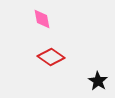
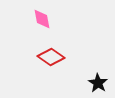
black star: moved 2 px down
